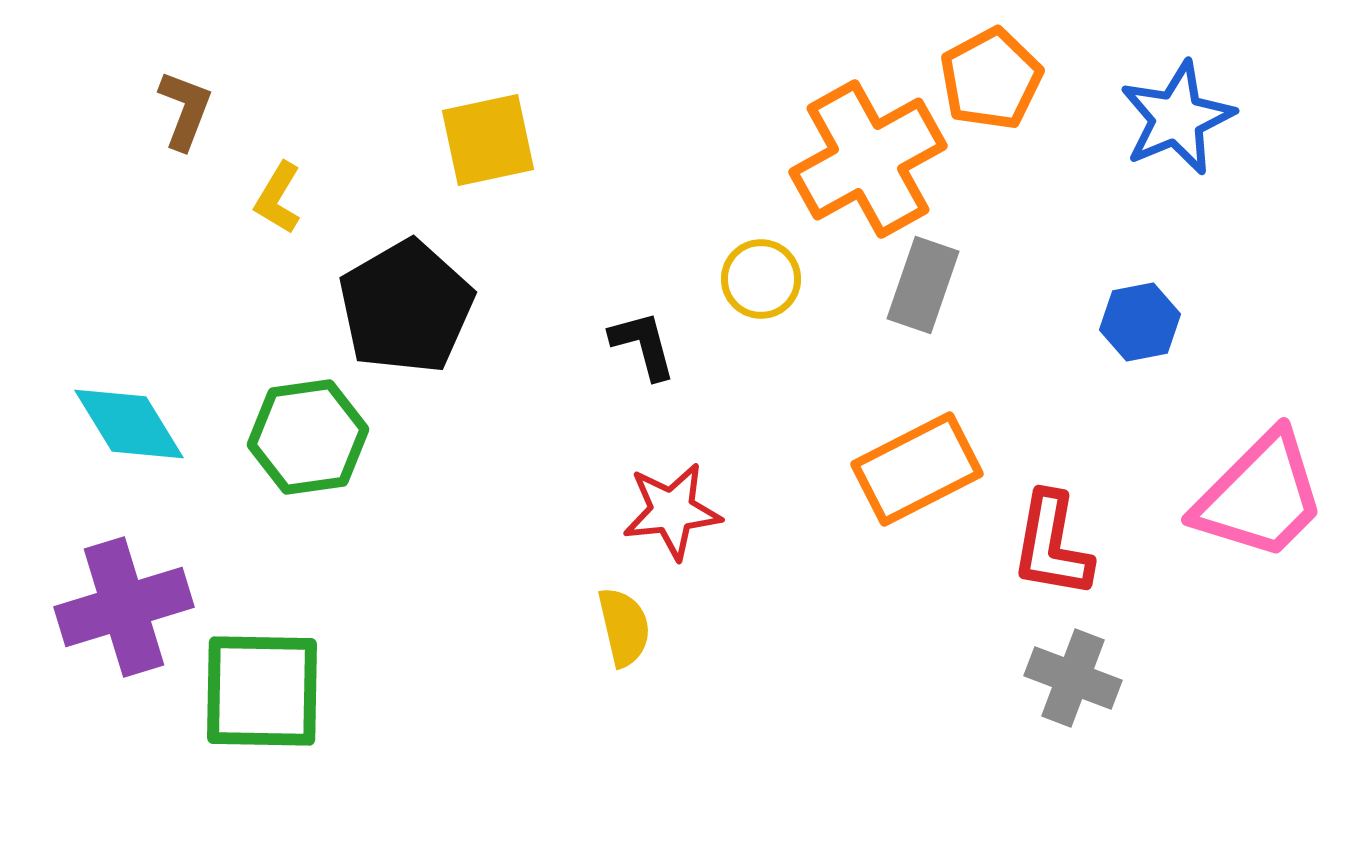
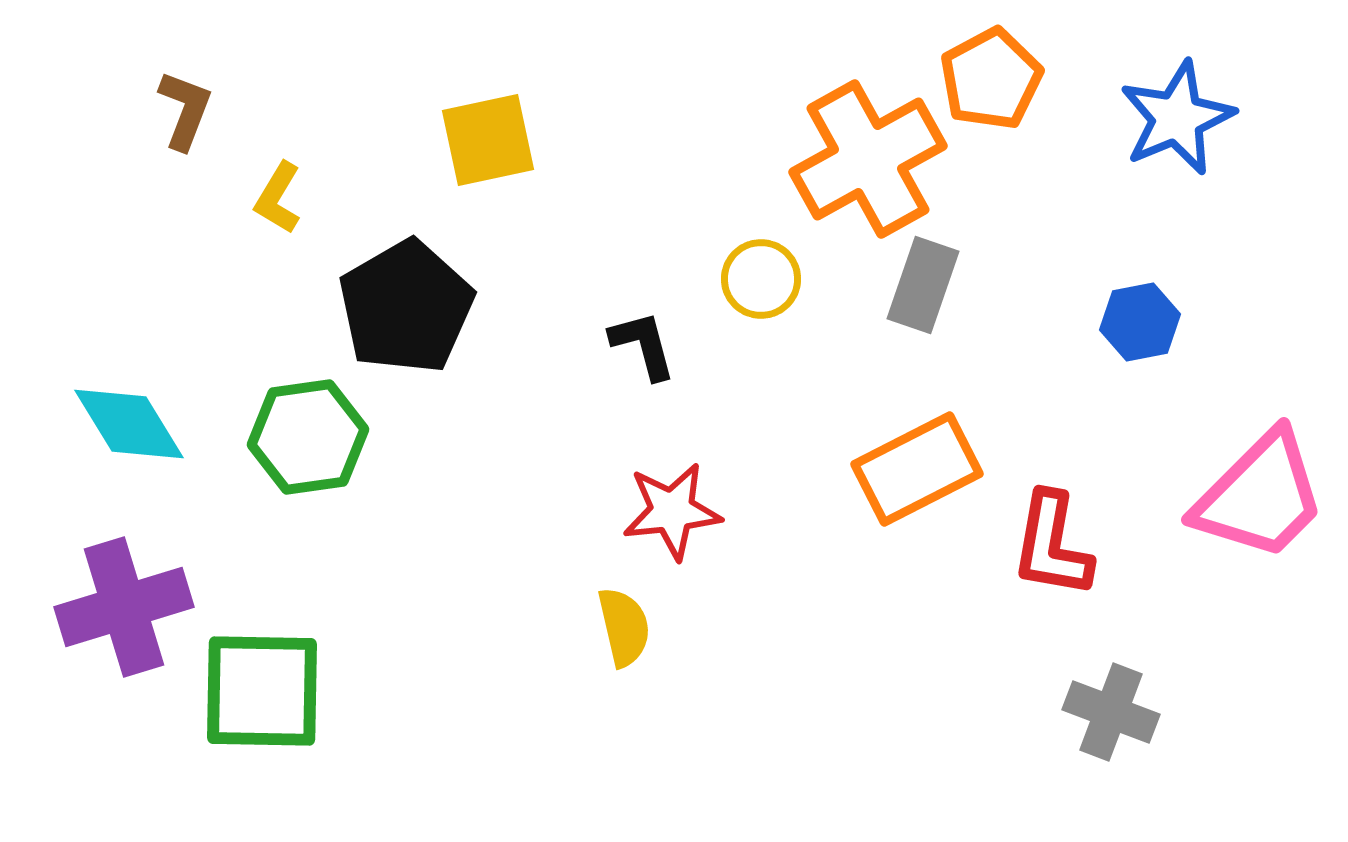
gray cross: moved 38 px right, 34 px down
